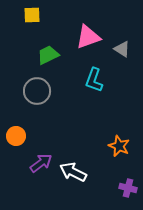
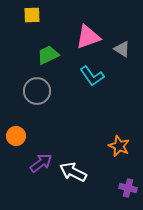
cyan L-shape: moved 2 px left, 4 px up; rotated 55 degrees counterclockwise
